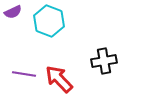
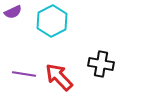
cyan hexagon: moved 3 px right; rotated 12 degrees clockwise
black cross: moved 3 px left, 3 px down; rotated 20 degrees clockwise
red arrow: moved 2 px up
